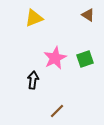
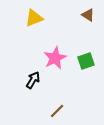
green square: moved 1 px right, 2 px down
black arrow: rotated 24 degrees clockwise
